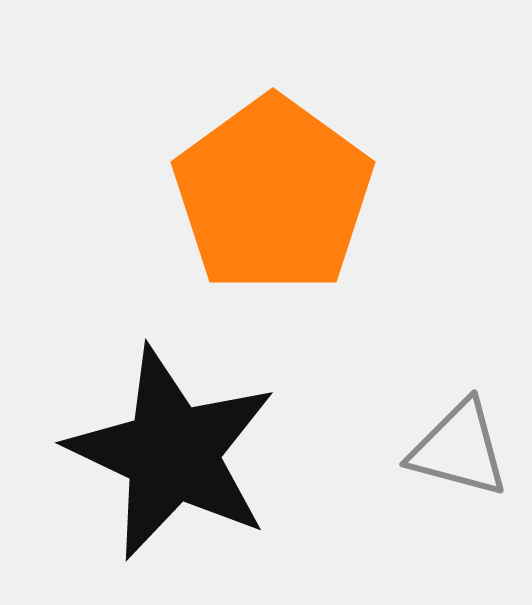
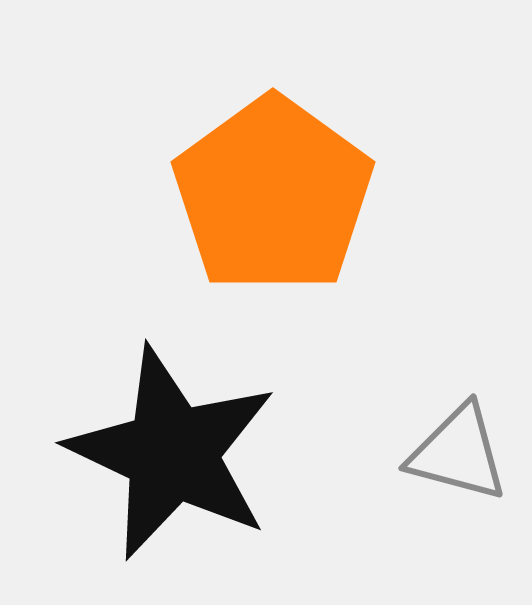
gray triangle: moved 1 px left, 4 px down
